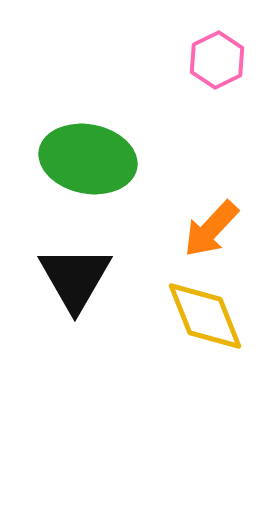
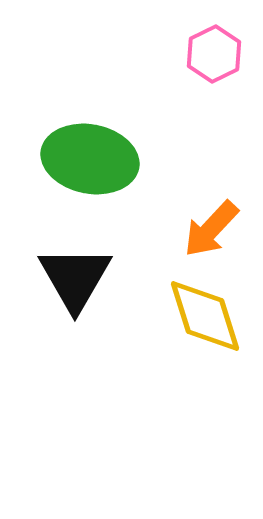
pink hexagon: moved 3 px left, 6 px up
green ellipse: moved 2 px right
yellow diamond: rotated 4 degrees clockwise
